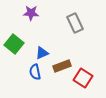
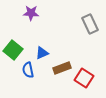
gray rectangle: moved 15 px right, 1 px down
green square: moved 1 px left, 6 px down
brown rectangle: moved 2 px down
blue semicircle: moved 7 px left, 2 px up
red square: moved 1 px right
